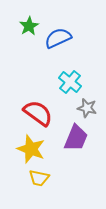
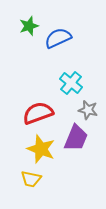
green star: rotated 12 degrees clockwise
cyan cross: moved 1 px right, 1 px down
gray star: moved 1 px right, 2 px down
red semicircle: rotated 56 degrees counterclockwise
yellow star: moved 10 px right
yellow trapezoid: moved 8 px left, 1 px down
